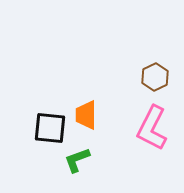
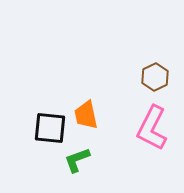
orange trapezoid: rotated 12 degrees counterclockwise
